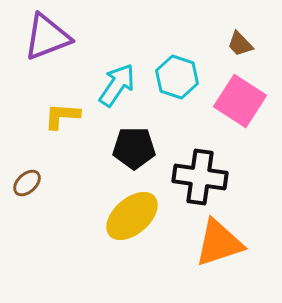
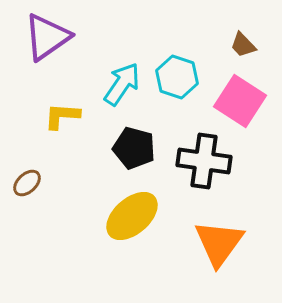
purple triangle: rotated 14 degrees counterclockwise
brown trapezoid: moved 3 px right, 1 px down
cyan arrow: moved 5 px right, 1 px up
black pentagon: rotated 15 degrees clockwise
black cross: moved 4 px right, 16 px up
orange triangle: rotated 36 degrees counterclockwise
